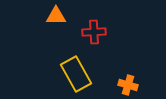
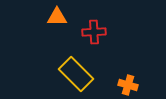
orange triangle: moved 1 px right, 1 px down
yellow rectangle: rotated 16 degrees counterclockwise
